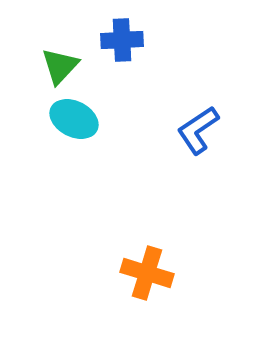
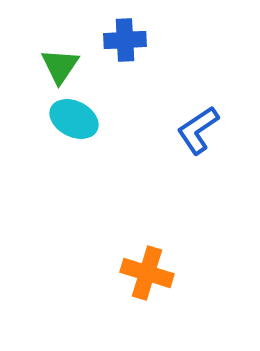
blue cross: moved 3 px right
green triangle: rotated 9 degrees counterclockwise
